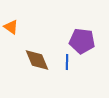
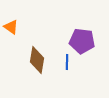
brown diamond: rotated 32 degrees clockwise
